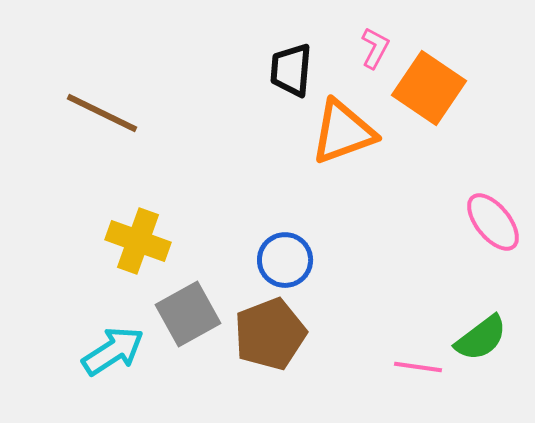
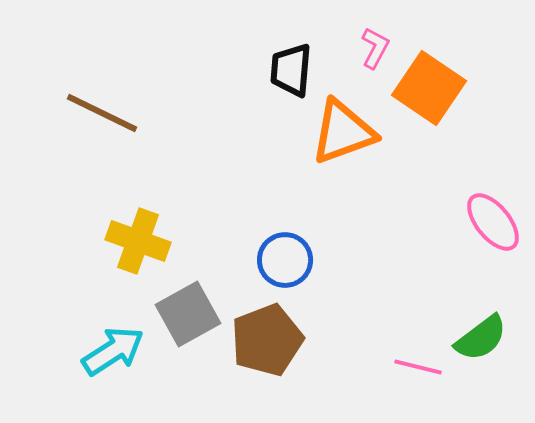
brown pentagon: moved 3 px left, 6 px down
pink line: rotated 6 degrees clockwise
